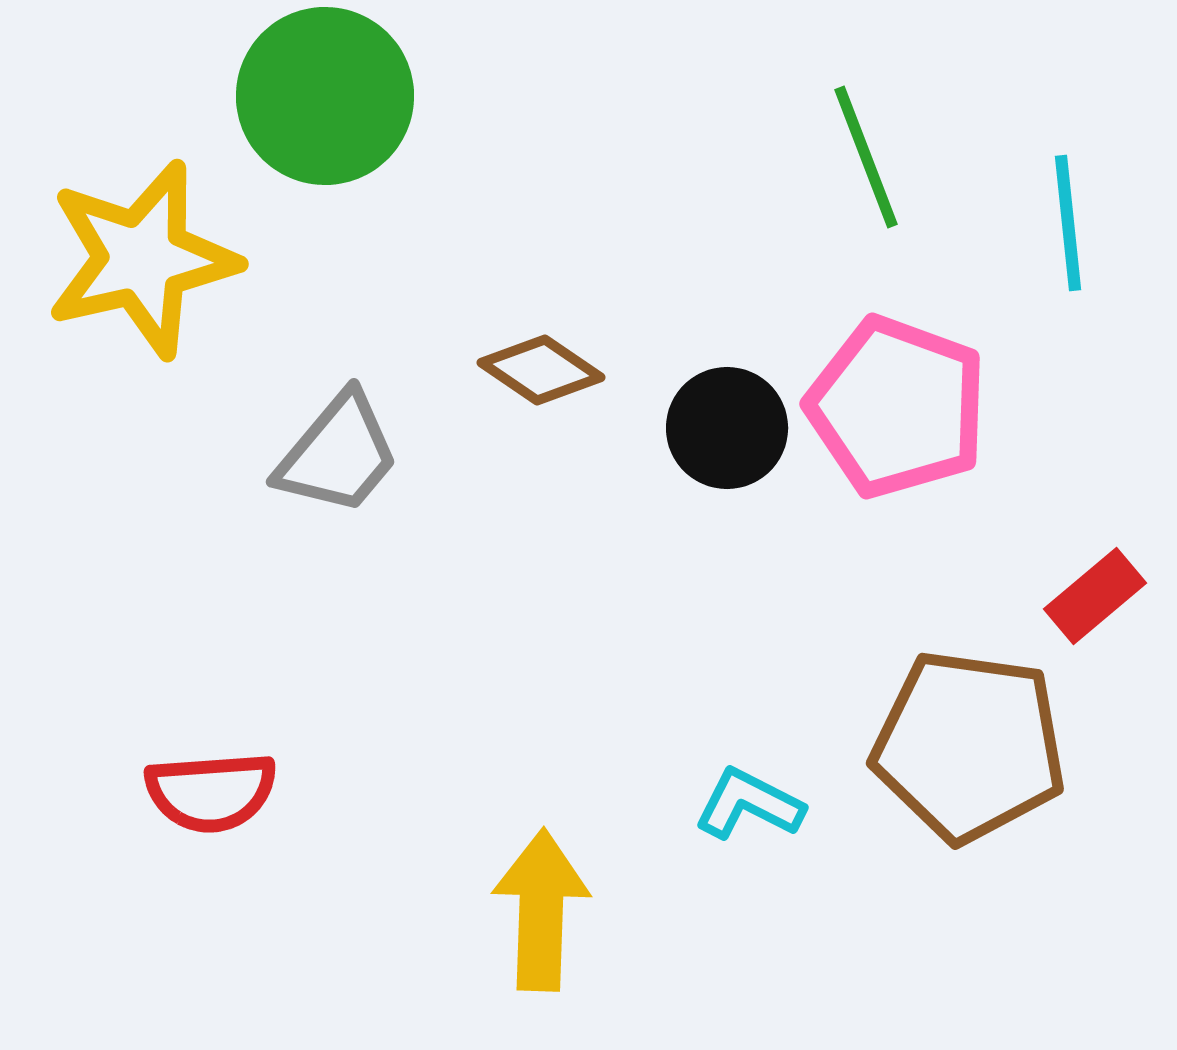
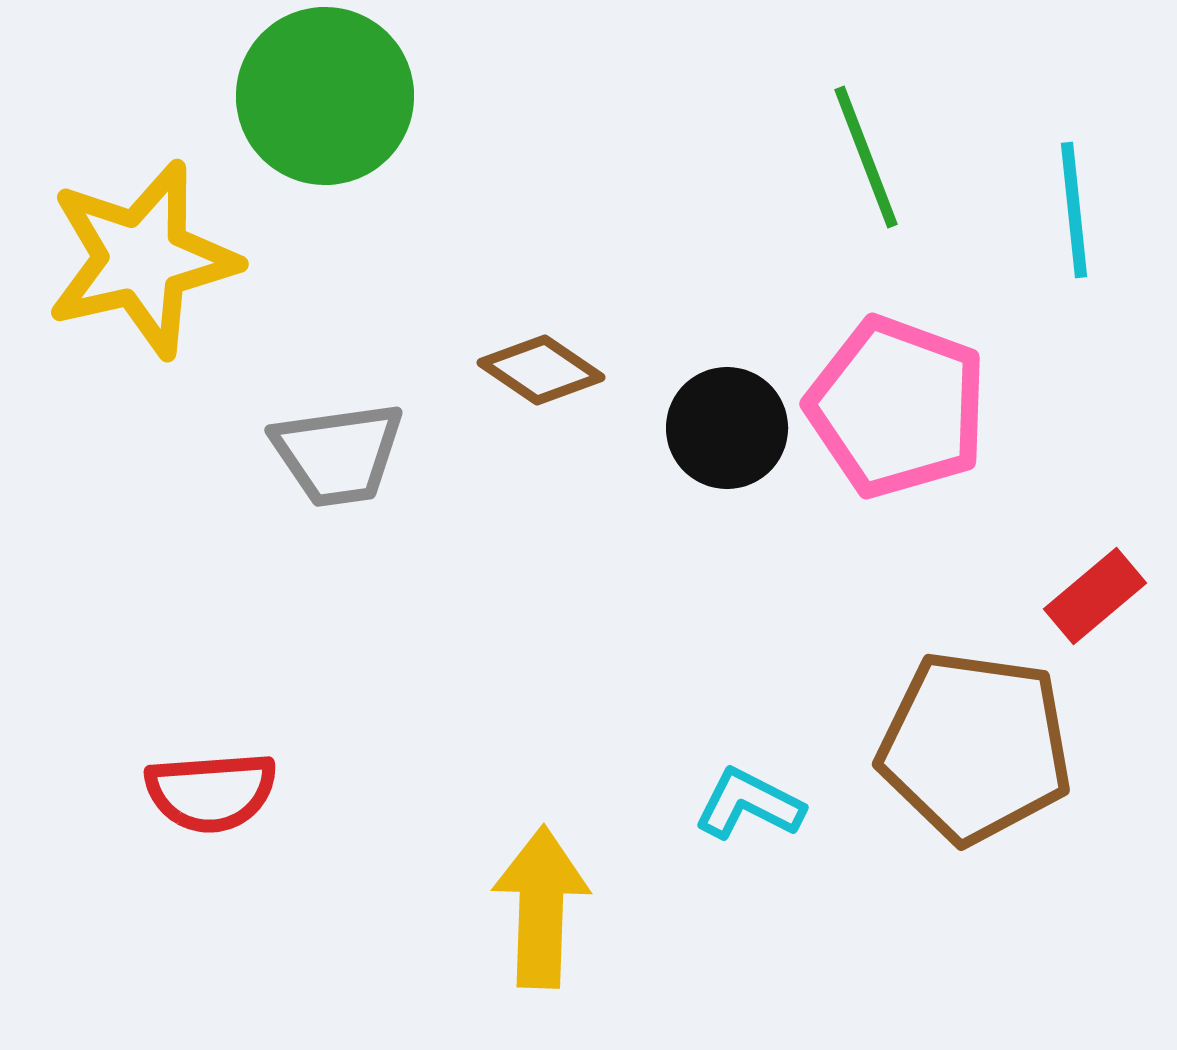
cyan line: moved 6 px right, 13 px up
gray trapezoid: rotated 42 degrees clockwise
brown pentagon: moved 6 px right, 1 px down
yellow arrow: moved 3 px up
